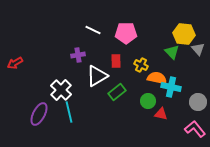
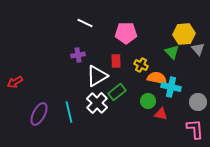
white line: moved 8 px left, 7 px up
yellow hexagon: rotated 10 degrees counterclockwise
red arrow: moved 19 px down
white cross: moved 36 px right, 13 px down
pink L-shape: rotated 35 degrees clockwise
